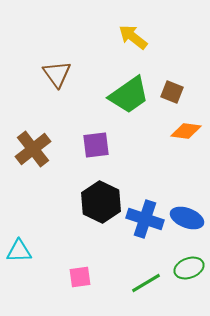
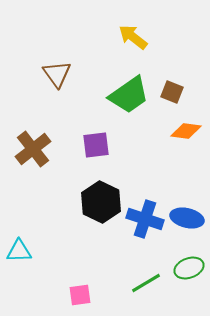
blue ellipse: rotated 8 degrees counterclockwise
pink square: moved 18 px down
